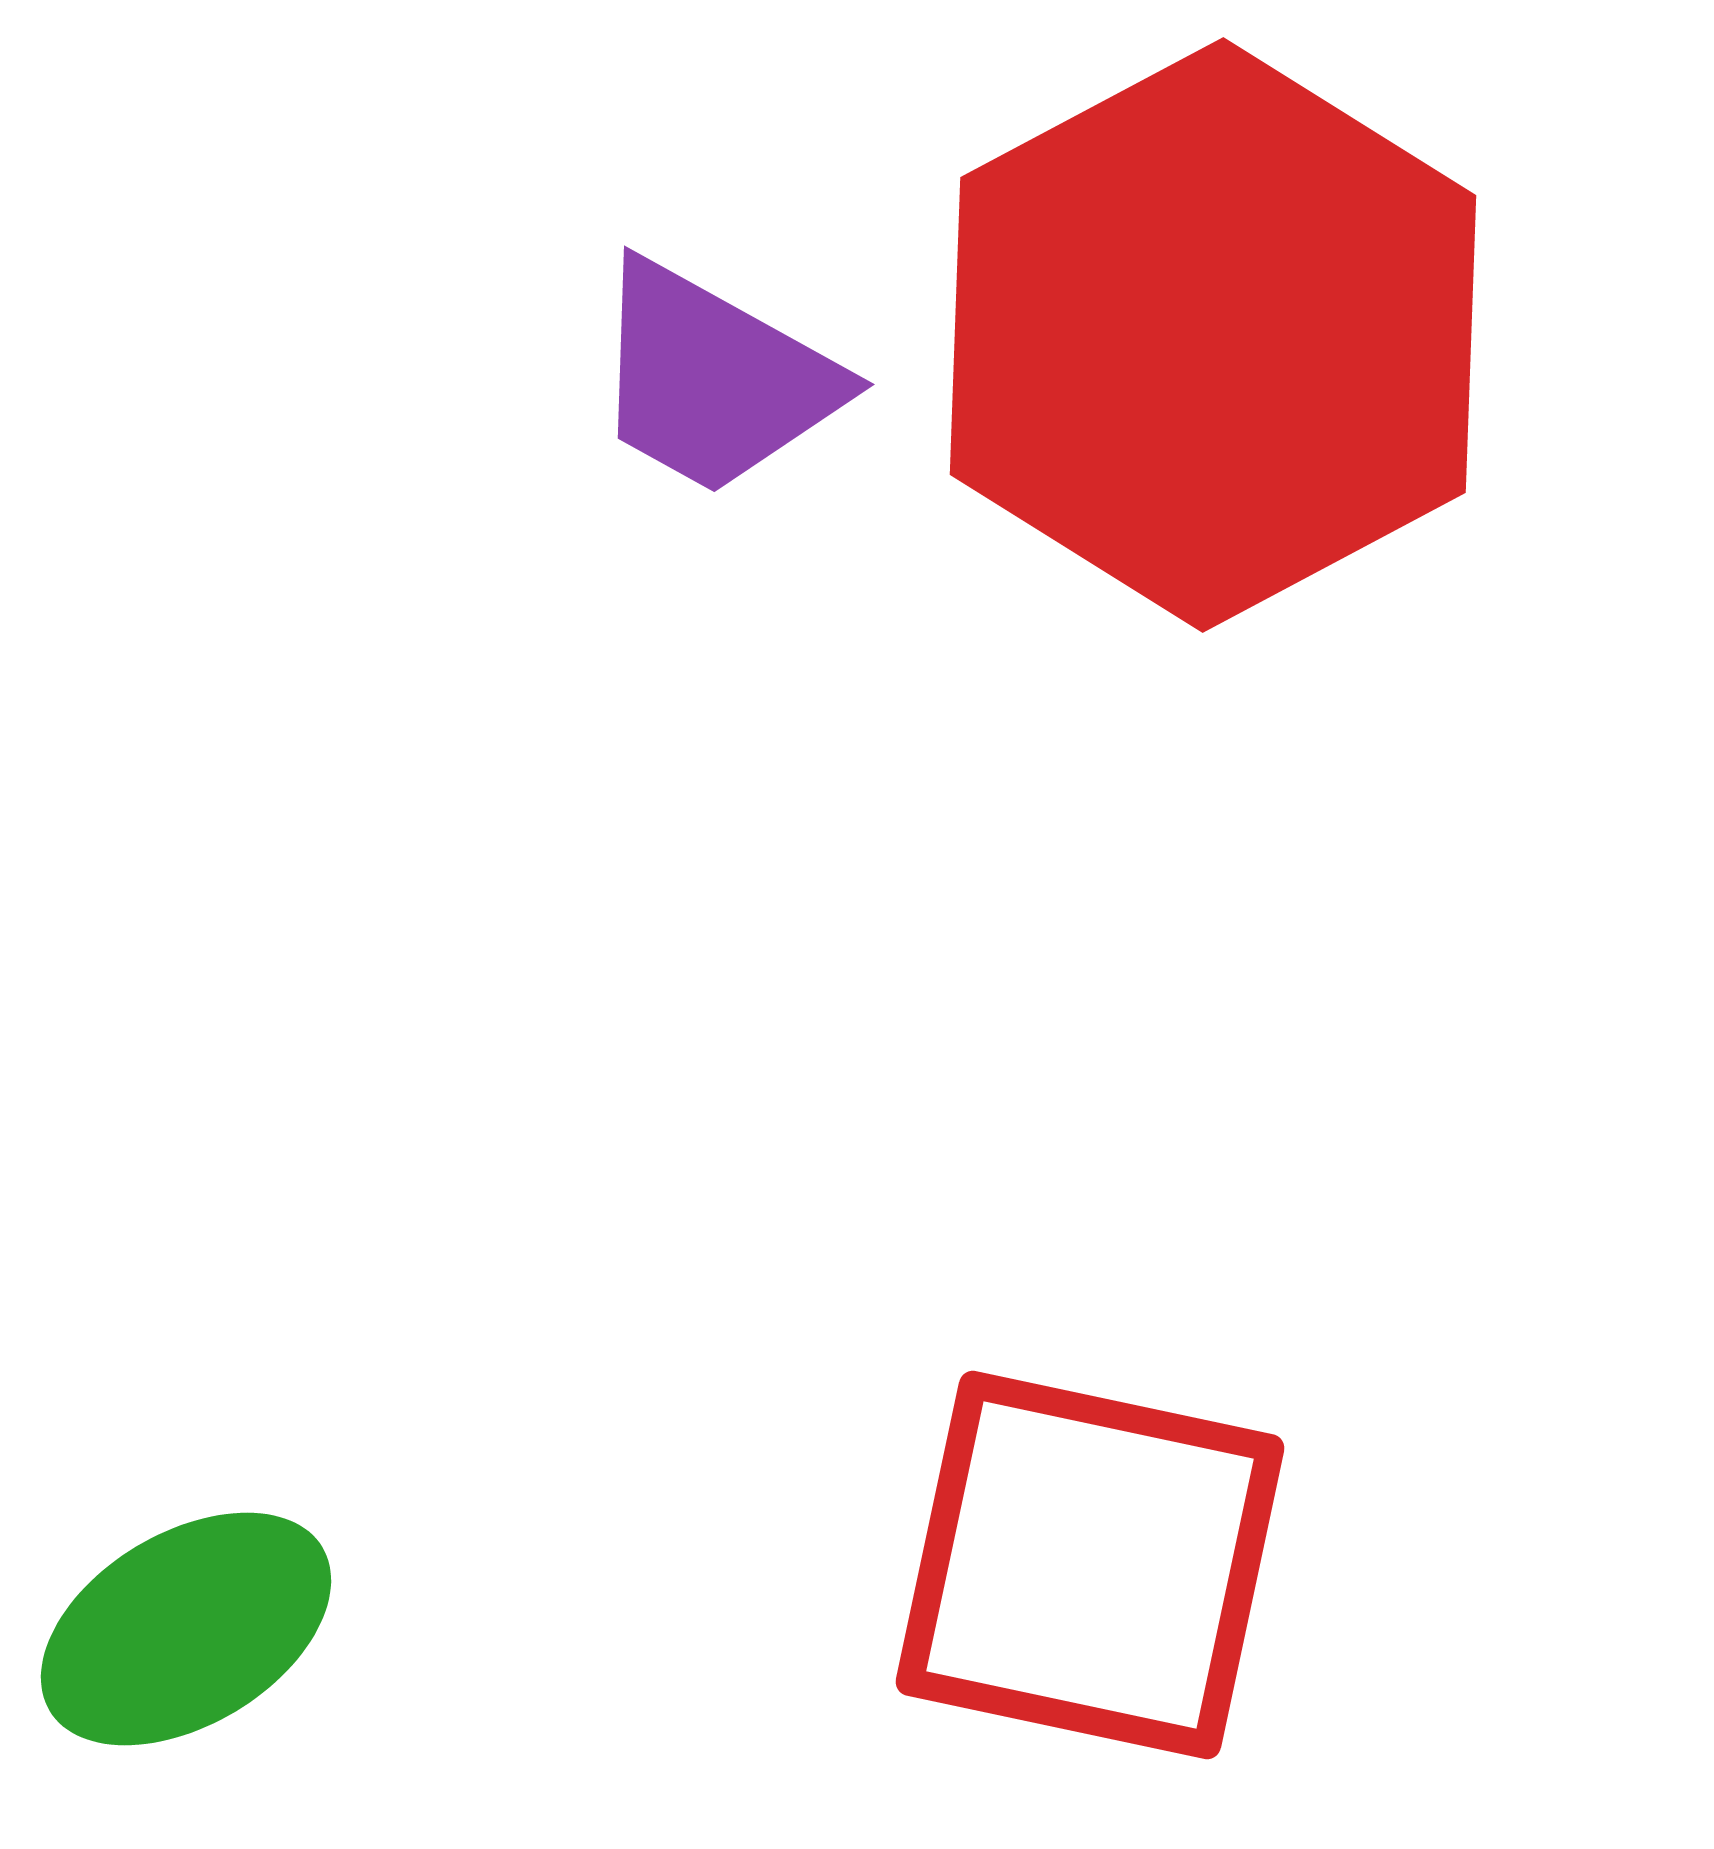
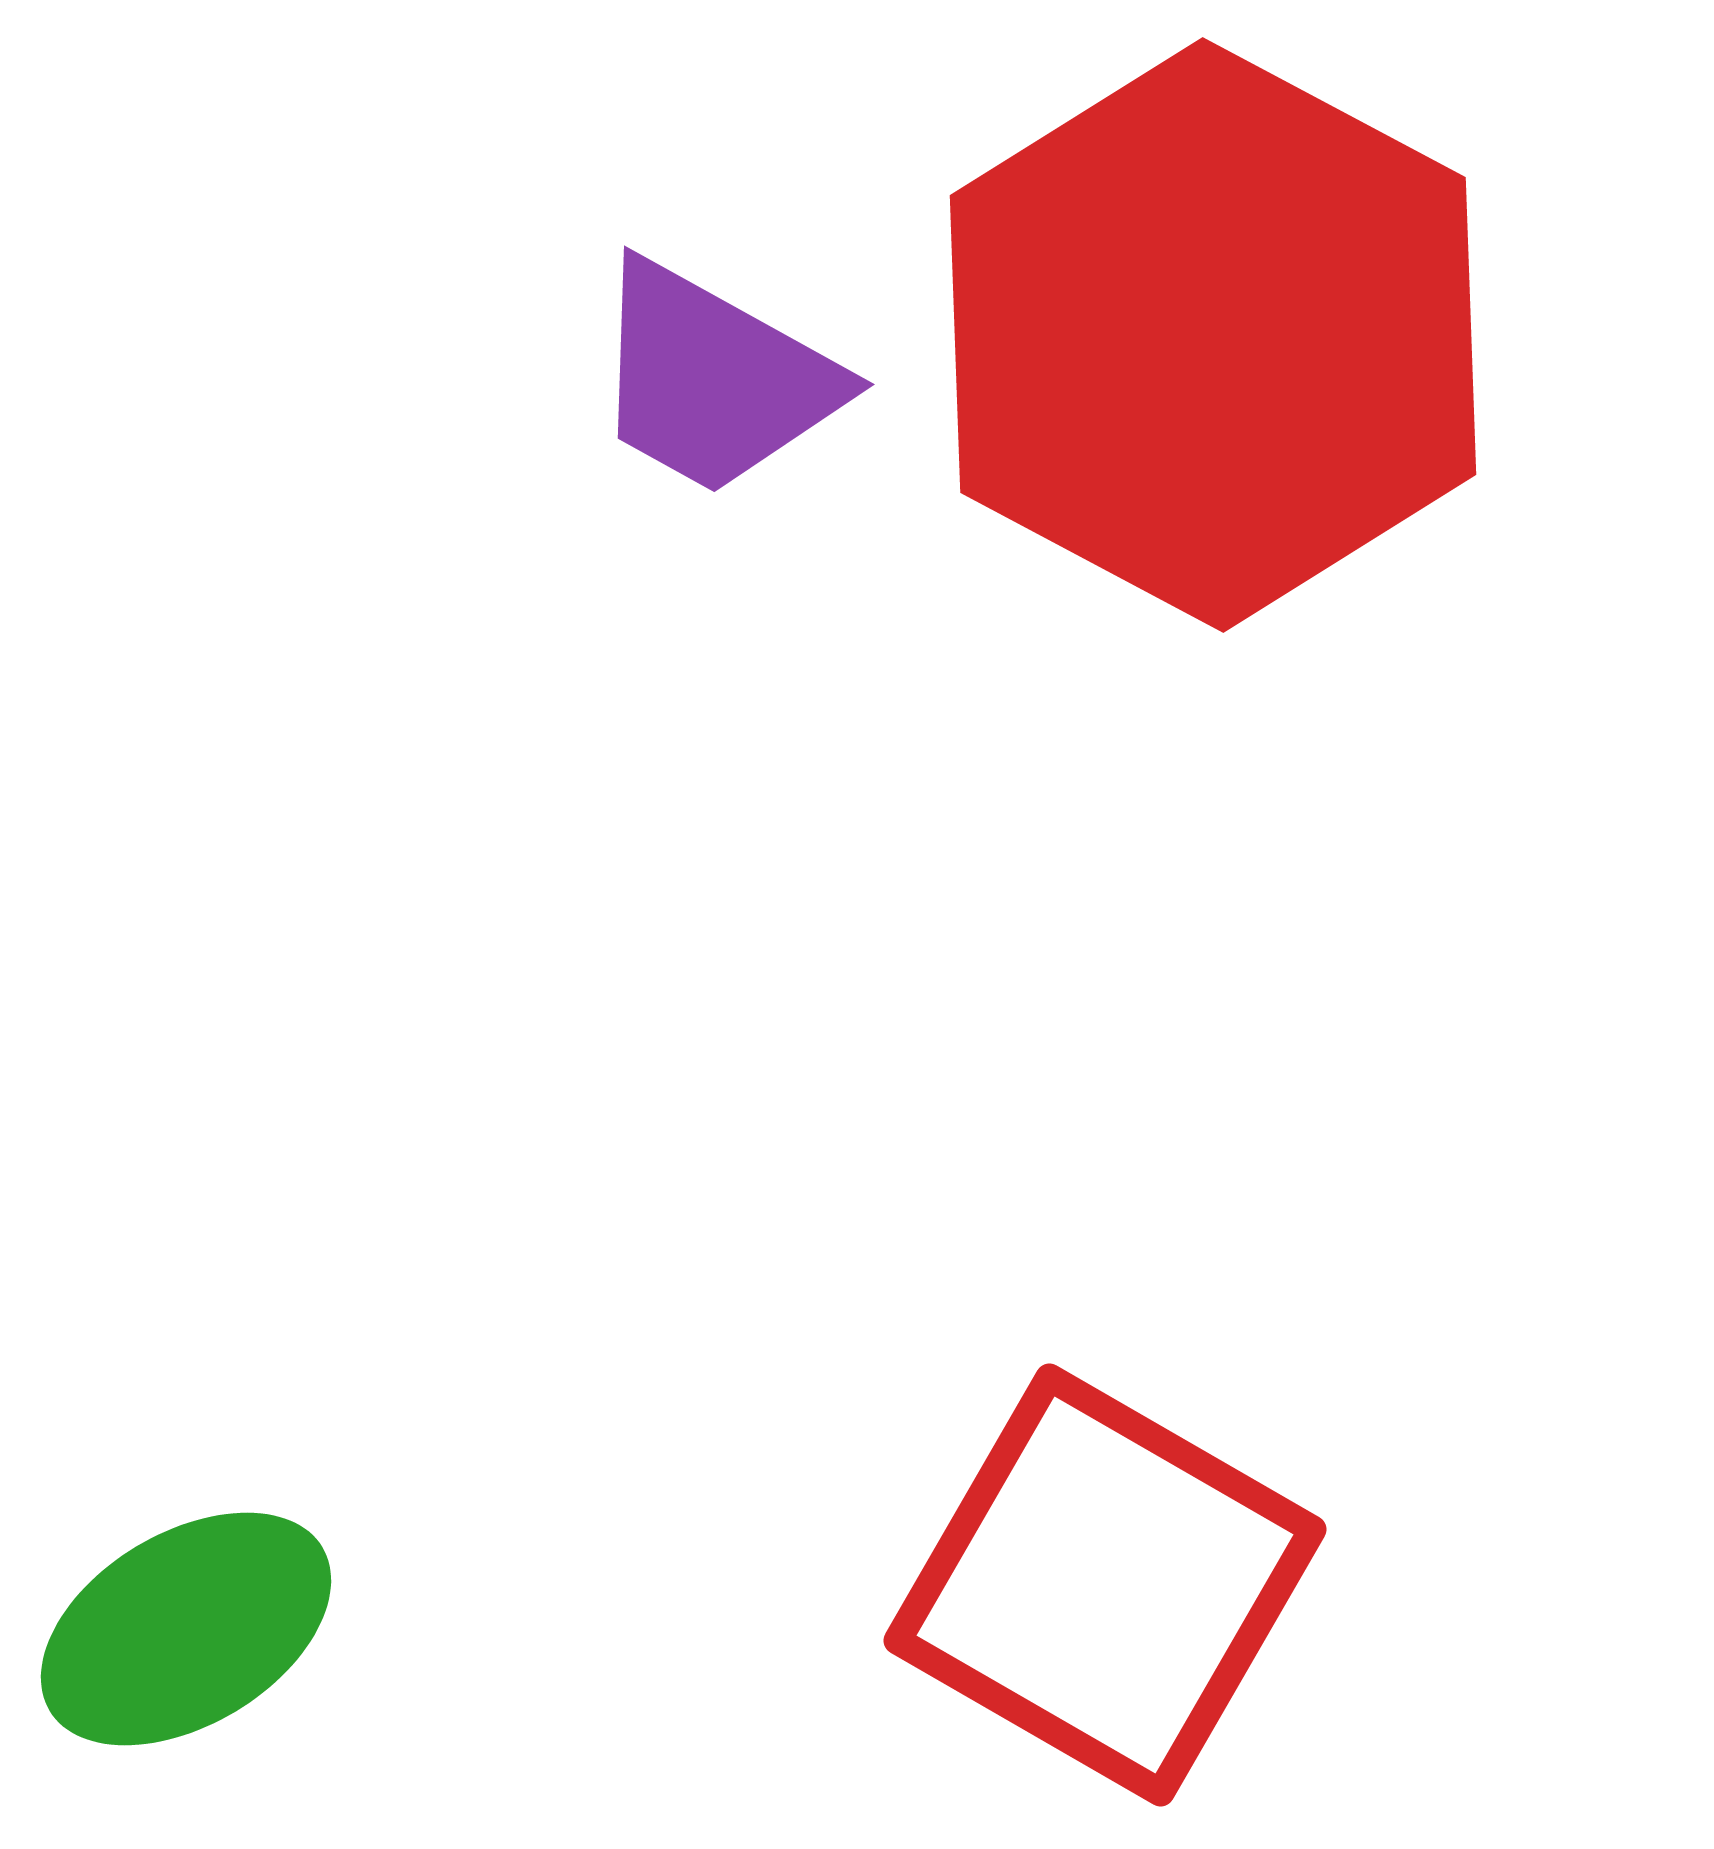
red hexagon: rotated 4 degrees counterclockwise
red square: moved 15 px right, 20 px down; rotated 18 degrees clockwise
